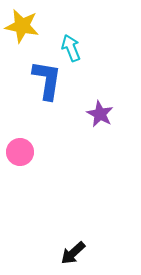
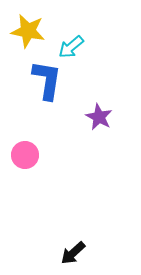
yellow star: moved 6 px right, 5 px down
cyan arrow: moved 1 px up; rotated 108 degrees counterclockwise
purple star: moved 1 px left, 3 px down
pink circle: moved 5 px right, 3 px down
